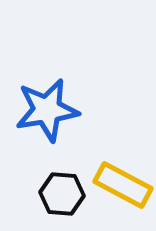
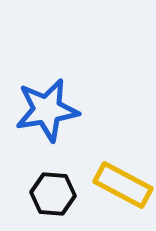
black hexagon: moved 9 px left
